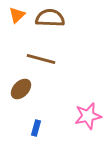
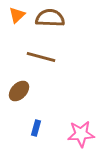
brown line: moved 2 px up
brown ellipse: moved 2 px left, 2 px down
pink star: moved 7 px left, 18 px down; rotated 8 degrees clockwise
